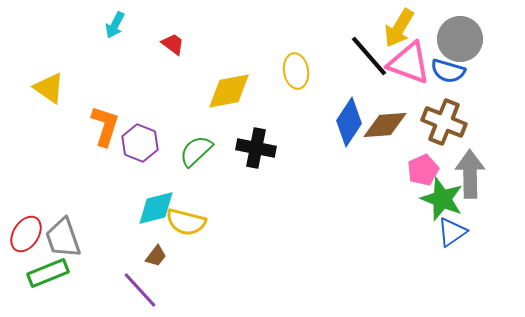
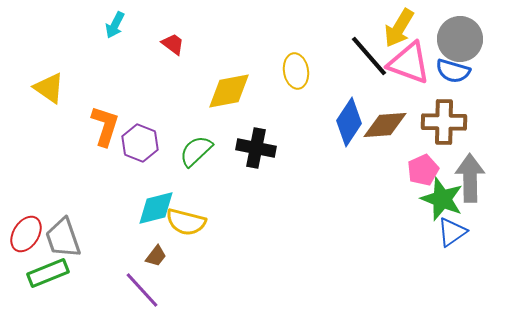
blue semicircle: moved 5 px right
brown cross: rotated 21 degrees counterclockwise
gray arrow: moved 4 px down
purple line: moved 2 px right
